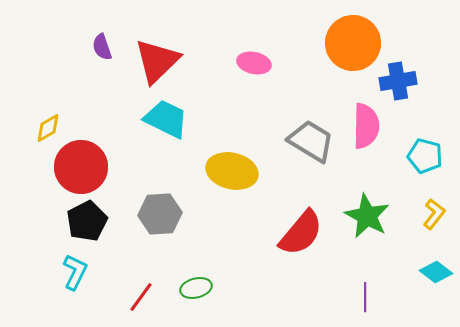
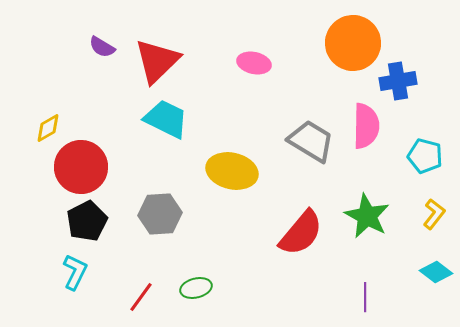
purple semicircle: rotated 40 degrees counterclockwise
